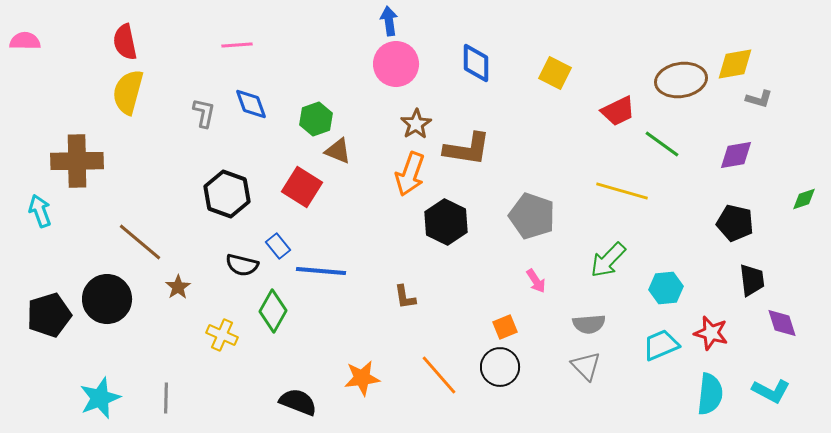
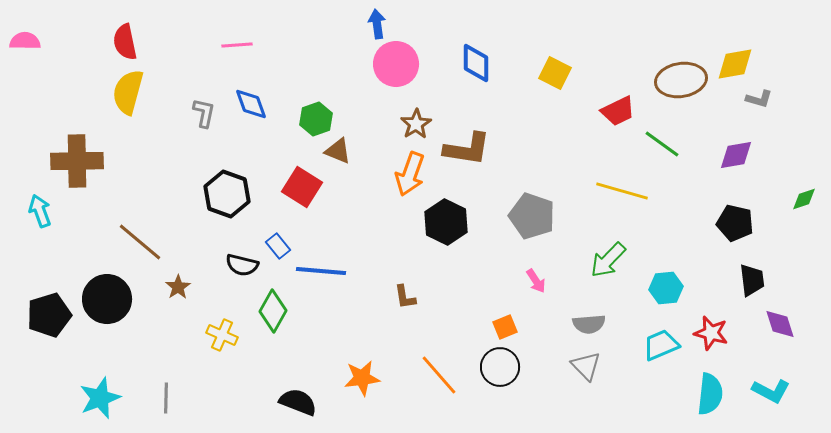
blue arrow at (389, 21): moved 12 px left, 3 px down
purple diamond at (782, 323): moved 2 px left, 1 px down
